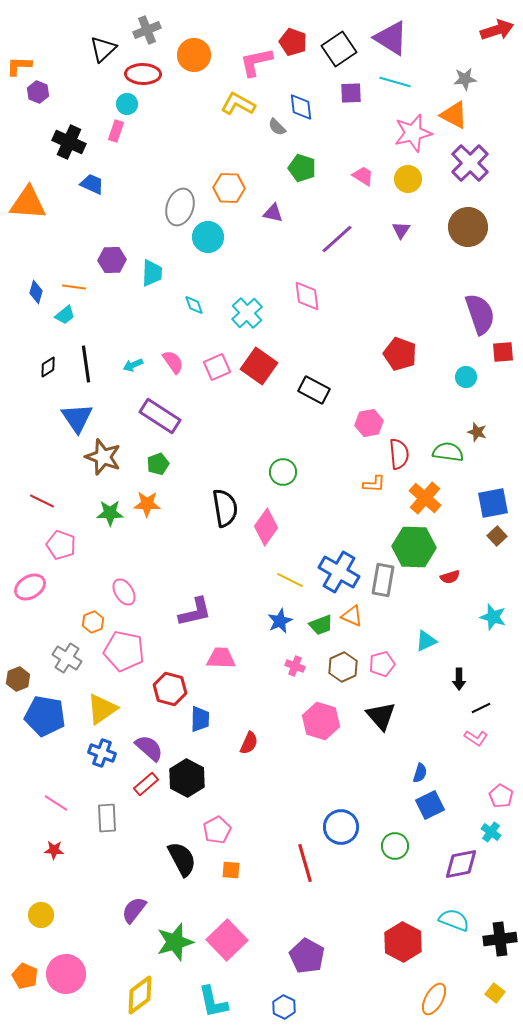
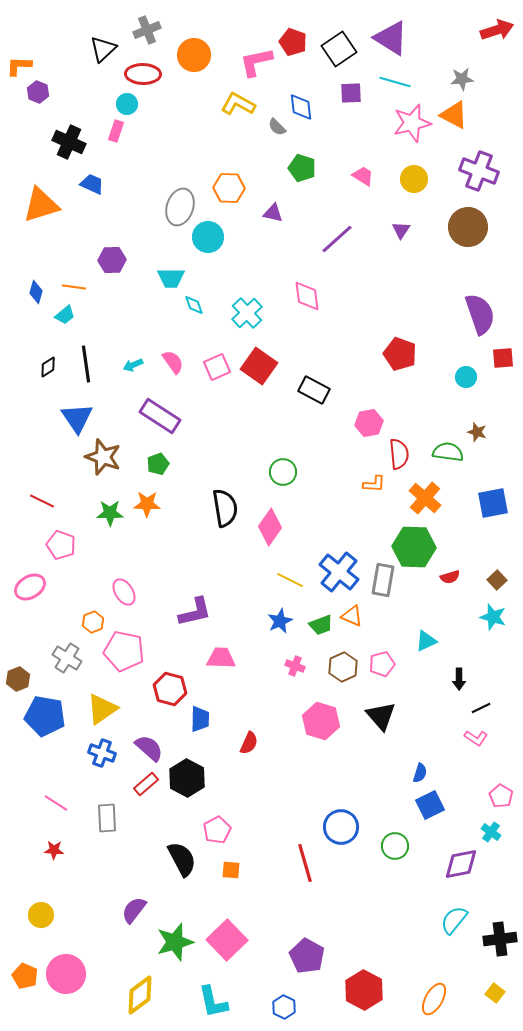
gray star at (465, 79): moved 3 px left
pink star at (413, 133): moved 1 px left, 10 px up
purple cross at (470, 163): moved 9 px right, 8 px down; rotated 24 degrees counterclockwise
yellow circle at (408, 179): moved 6 px right
orange triangle at (28, 203): moved 13 px right, 2 px down; rotated 21 degrees counterclockwise
cyan trapezoid at (152, 273): moved 19 px right, 5 px down; rotated 88 degrees clockwise
red square at (503, 352): moved 6 px down
pink diamond at (266, 527): moved 4 px right
brown square at (497, 536): moved 44 px down
blue cross at (339, 572): rotated 9 degrees clockwise
cyan semicircle at (454, 920): rotated 72 degrees counterclockwise
red hexagon at (403, 942): moved 39 px left, 48 px down
